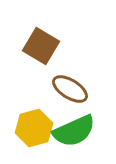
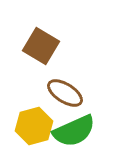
brown ellipse: moved 5 px left, 4 px down
yellow hexagon: moved 2 px up
